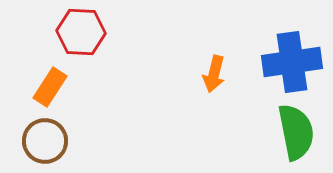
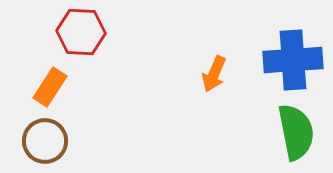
blue cross: moved 1 px right, 2 px up; rotated 4 degrees clockwise
orange arrow: rotated 9 degrees clockwise
